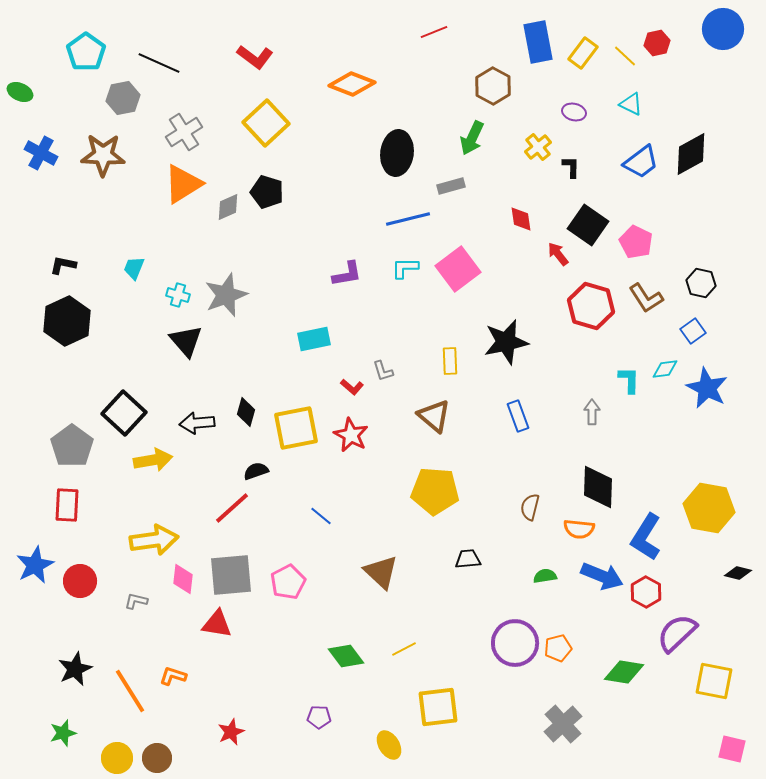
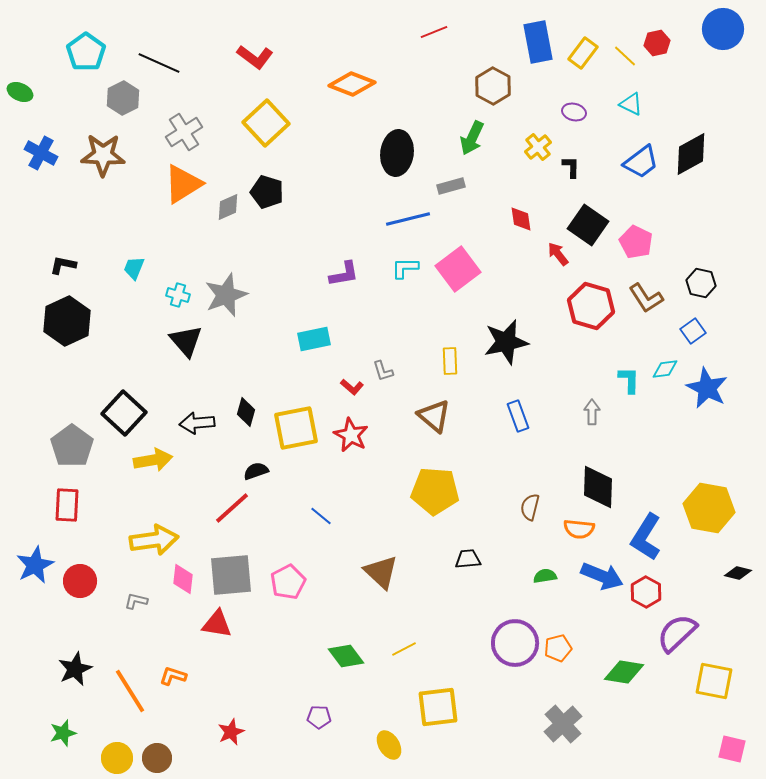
gray hexagon at (123, 98): rotated 16 degrees counterclockwise
purple L-shape at (347, 274): moved 3 px left
